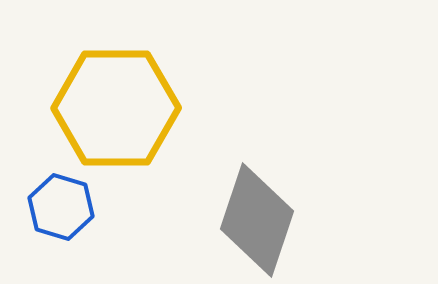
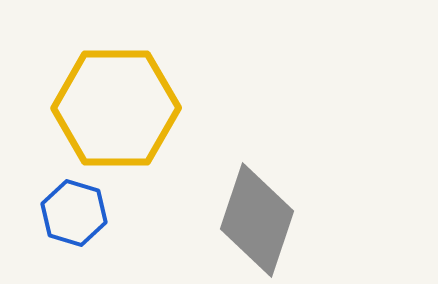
blue hexagon: moved 13 px right, 6 px down
